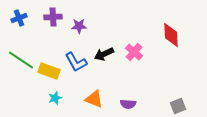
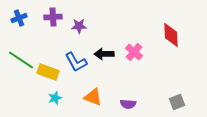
black arrow: rotated 24 degrees clockwise
yellow rectangle: moved 1 px left, 1 px down
orange triangle: moved 1 px left, 2 px up
gray square: moved 1 px left, 4 px up
